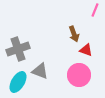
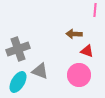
pink line: rotated 16 degrees counterclockwise
brown arrow: rotated 112 degrees clockwise
red triangle: moved 1 px right, 1 px down
